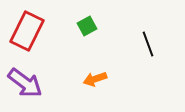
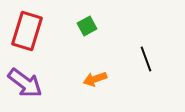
red rectangle: rotated 9 degrees counterclockwise
black line: moved 2 px left, 15 px down
